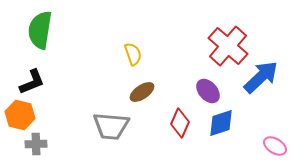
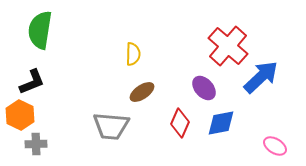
yellow semicircle: rotated 20 degrees clockwise
purple ellipse: moved 4 px left, 3 px up
orange hexagon: rotated 12 degrees clockwise
blue diamond: rotated 8 degrees clockwise
